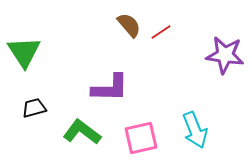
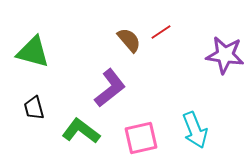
brown semicircle: moved 15 px down
green triangle: moved 9 px right; rotated 42 degrees counterclockwise
purple L-shape: rotated 39 degrees counterclockwise
black trapezoid: rotated 90 degrees counterclockwise
green L-shape: moved 1 px left, 1 px up
